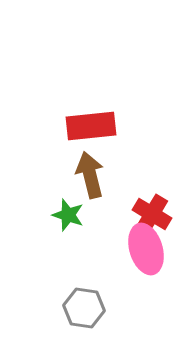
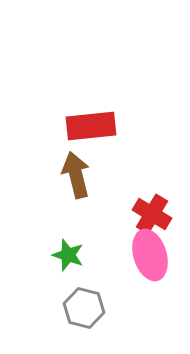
brown arrow: moved 14 px left
green star: moved 40 px down
pink ellipse: moved 4 px right, 6 px down
gray hexagon: rotated 6 degrees clockwise
